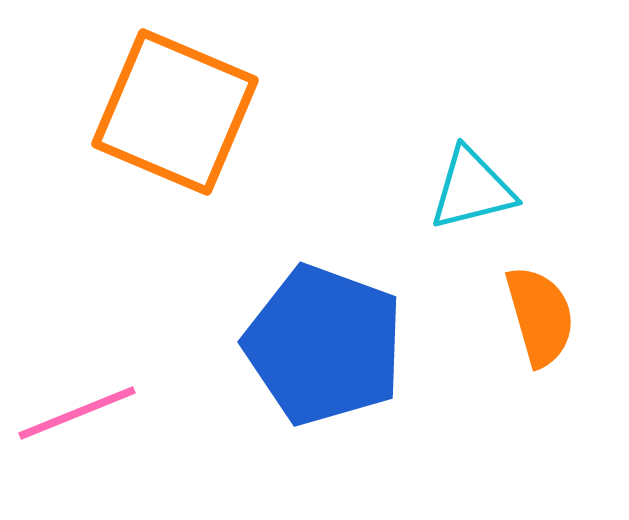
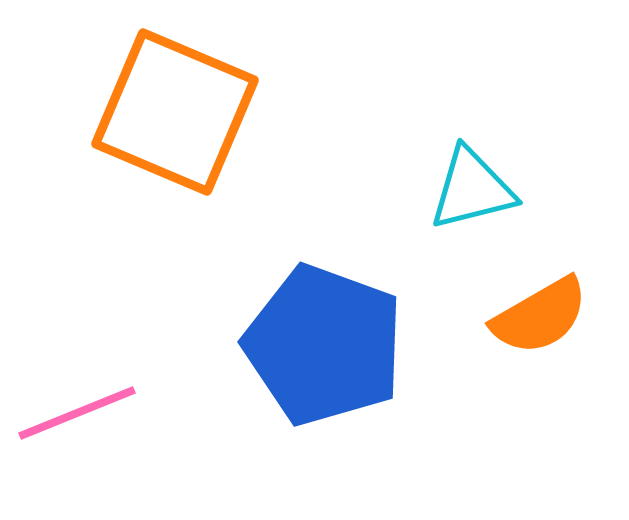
orange semicircle: rotated 76 degrees clockwise
